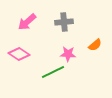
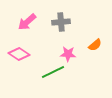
gray cross: moved 3 px left
